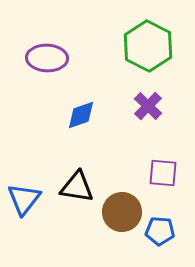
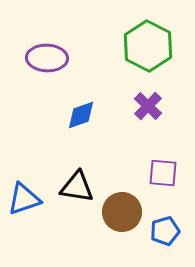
blue triangle: rotated 33 degrees clockwise
blue pentagon: moved 5 px right; rotated 20 degrees counterclockwise
